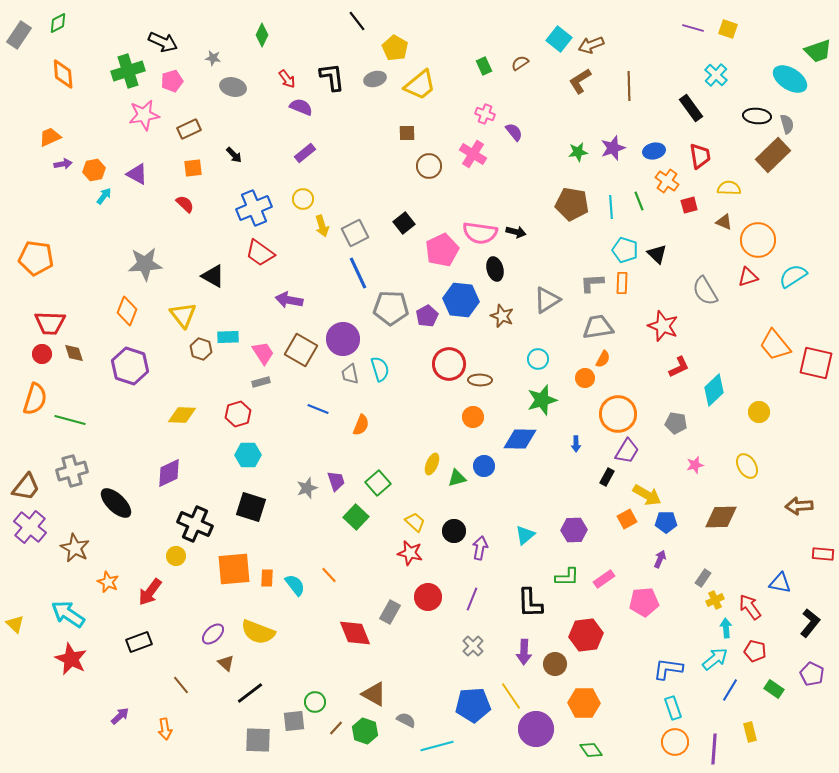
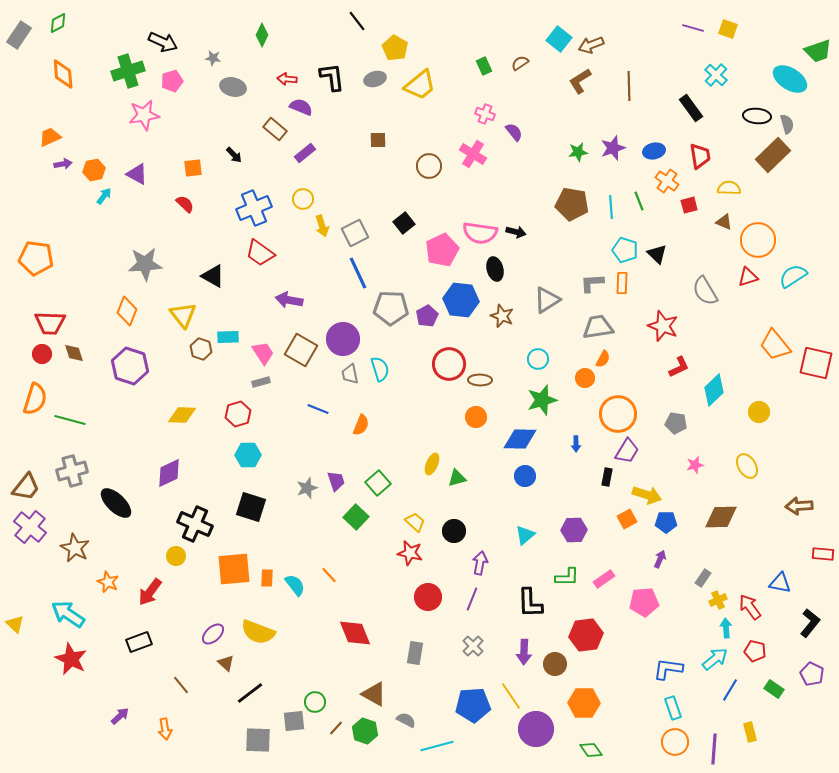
red arrow at (287, 79): rotated 132 degrees clockwise
brown rectangle at (189, 129): moved 86 px right; rotated 65 degrees clockwise
brown square at (407, 133): moved 29 px left, 7 px down
orange circle at (473, 417): moved 3 px right
blue circle at (484, 466): moved 41 px right, 10 px down
black rectangle at (607, 477): rotated 18 degrees counterclockwise
yellow arrow at (647, 495): rotated 12 degrees counterclockwise
purple arrow at (480, 548): moved 15 px down
yellow cross at (715, 600): moved 3 px right
gray rectangle at (390, 612): moved 25 px right, 41 px down; rotated 20 degrees counterclockwise
